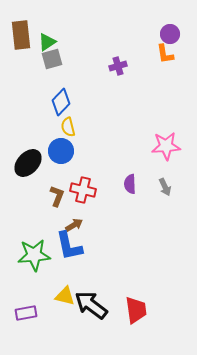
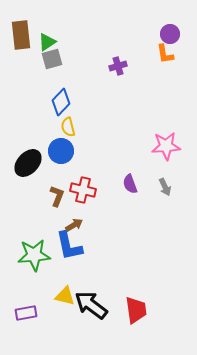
purple semicircle: rotated 18 degrees counterclockwise
